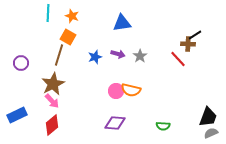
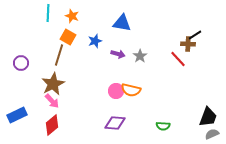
blue triangle: rotated 18 degrees clockwise
blue star: moved 16 px up
gray semicircle: moved 1 px right, 1 px down
